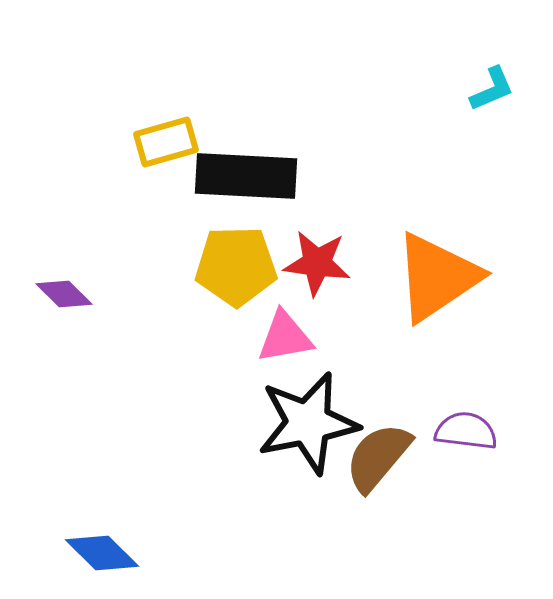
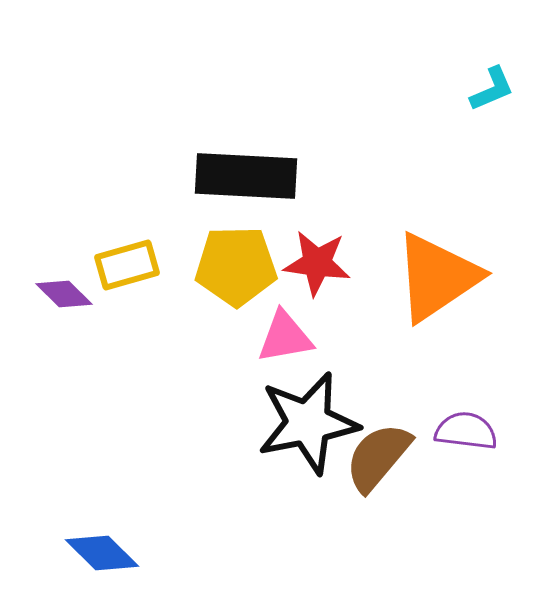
yellow rectangle: moved 39 px left, 123 px down
